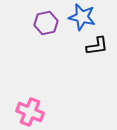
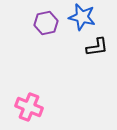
black L-shape: moved 1 px down
pink cross: moved 1 px left, 5 px up
